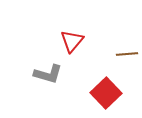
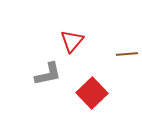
gray L-shape: rotated 28 degrees counterclockwise
red square: moved 14 px left
